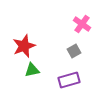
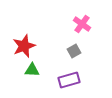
green triangle: rotated 14 degrees clockwise
